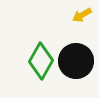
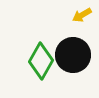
black circle: moved 3 px left, 6 px up
